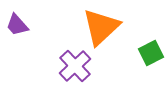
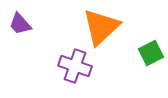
purple trapezoid: moved 3 px right, 1 px up
purple cross: rotated 28 degrees counterclockwise
